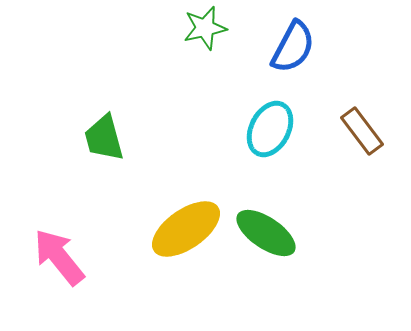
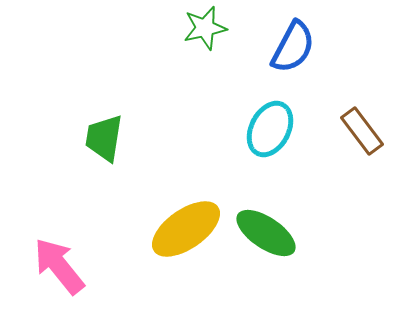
green trapezoid: rotated 24 degrees clockwise
pink arrow: moved 9 px down
